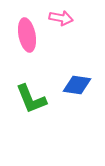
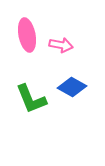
pink arrow: moved 27 px down
blue diamond: moved 5 px left, 2 px down; rotated 20 degrees clockwise
